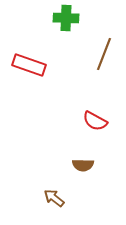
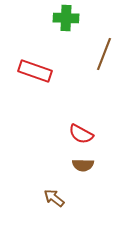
red rectangle: moved 6 px right, 6 px down
red semicircle: moved 14 px left, 13 px down
